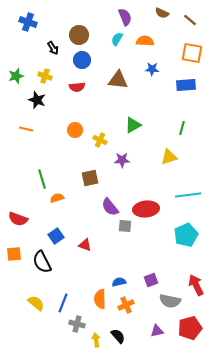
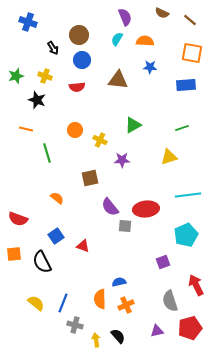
blue star at (152, 69): moved 2 px left, 2 px up
green line at (182, 128): rotated 56 degrees clockwise
green line at (42, 179): moved 5 px right, 26 px up
orange semicircle at (57, 198): rotated 56 degrees clockwise
red triangle at (85, 245): moved 2 px left, 1 px down
purple square at (151, 280): moved 12 px right, 18 px up
gray semicircle at (170, 301): rotated 60 degrees clockwise
gray cross at (77, 324): moved 2 px left, 1 px down
